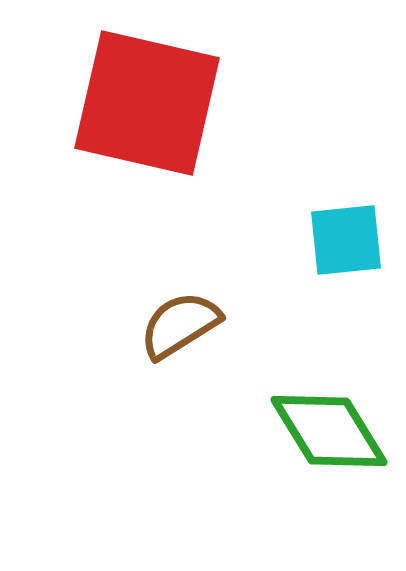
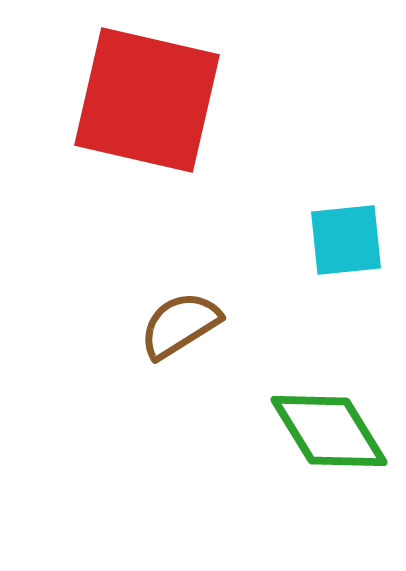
red square: moved 3 px up
